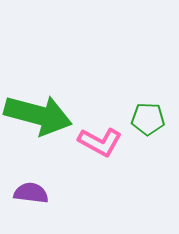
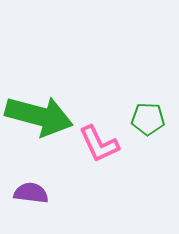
green arrow: moved 1 px right, 1 px down
pink L-shape: moved 1 px left, 2 px down; rotated 36 degrees clockwise
